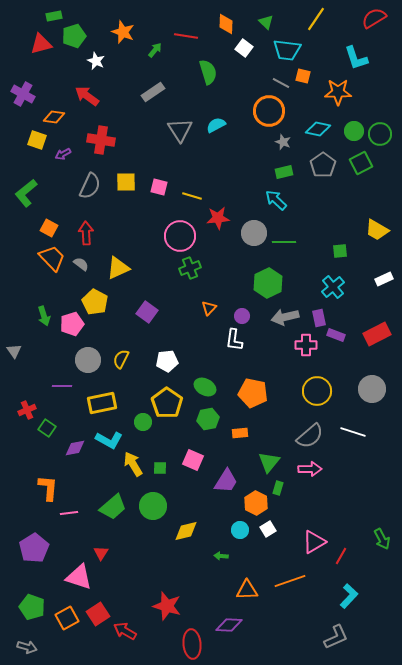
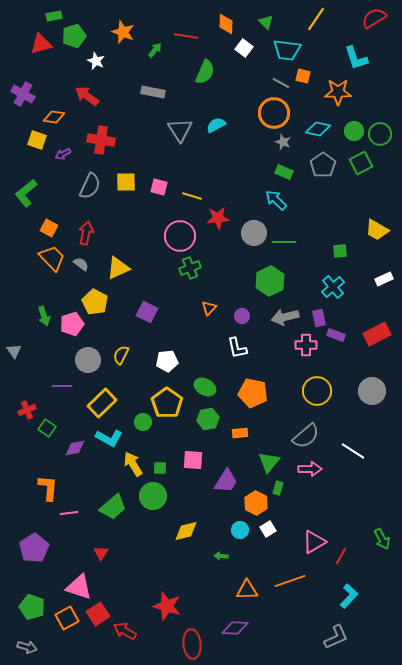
green semicircle at (208, 72): moved 3 px left; rotated 40 degrees clockwise
gray rectangle at (153, 92): rotated 45 degrees clockwise
orange circle at (269, 111): moved 5 px right, 2 px down
green rectangle at (284, 172): rotated 36 degrees clockwise
red arrow at (86, 233): rotated 15 degrees clockwise
green hexagon at (268, 283): moved 2 px right, 2 px up
purple square at (147, 312): rotated 10 degrees counterclockwise
white L-shape at (234, 340): moved 3 px right, 8 px down; rotated 20 degrees counterclockwise
yellow semicircle at (121, 359): moved 4 px up
gray circle at (372, 389): moved 2 px down
yellow rectangle at (102, 403): rotated 32 degrees counterclockwise
white line at (353, 432): moved 19 px down; rotated 15 degrees clockwise
gray semicircle at (310, 436): moved 4 px left
cyan L-shape at (109, 440): moved 2 px up
pink square at (193, 460): rotated 20 degrees counterclockwise
green circle at (153, 506): moved 10 px up
pink triangle at (79, 577): moved 10 px down
purple diamond at (229, 625): moved 6 px right, 3 px down
